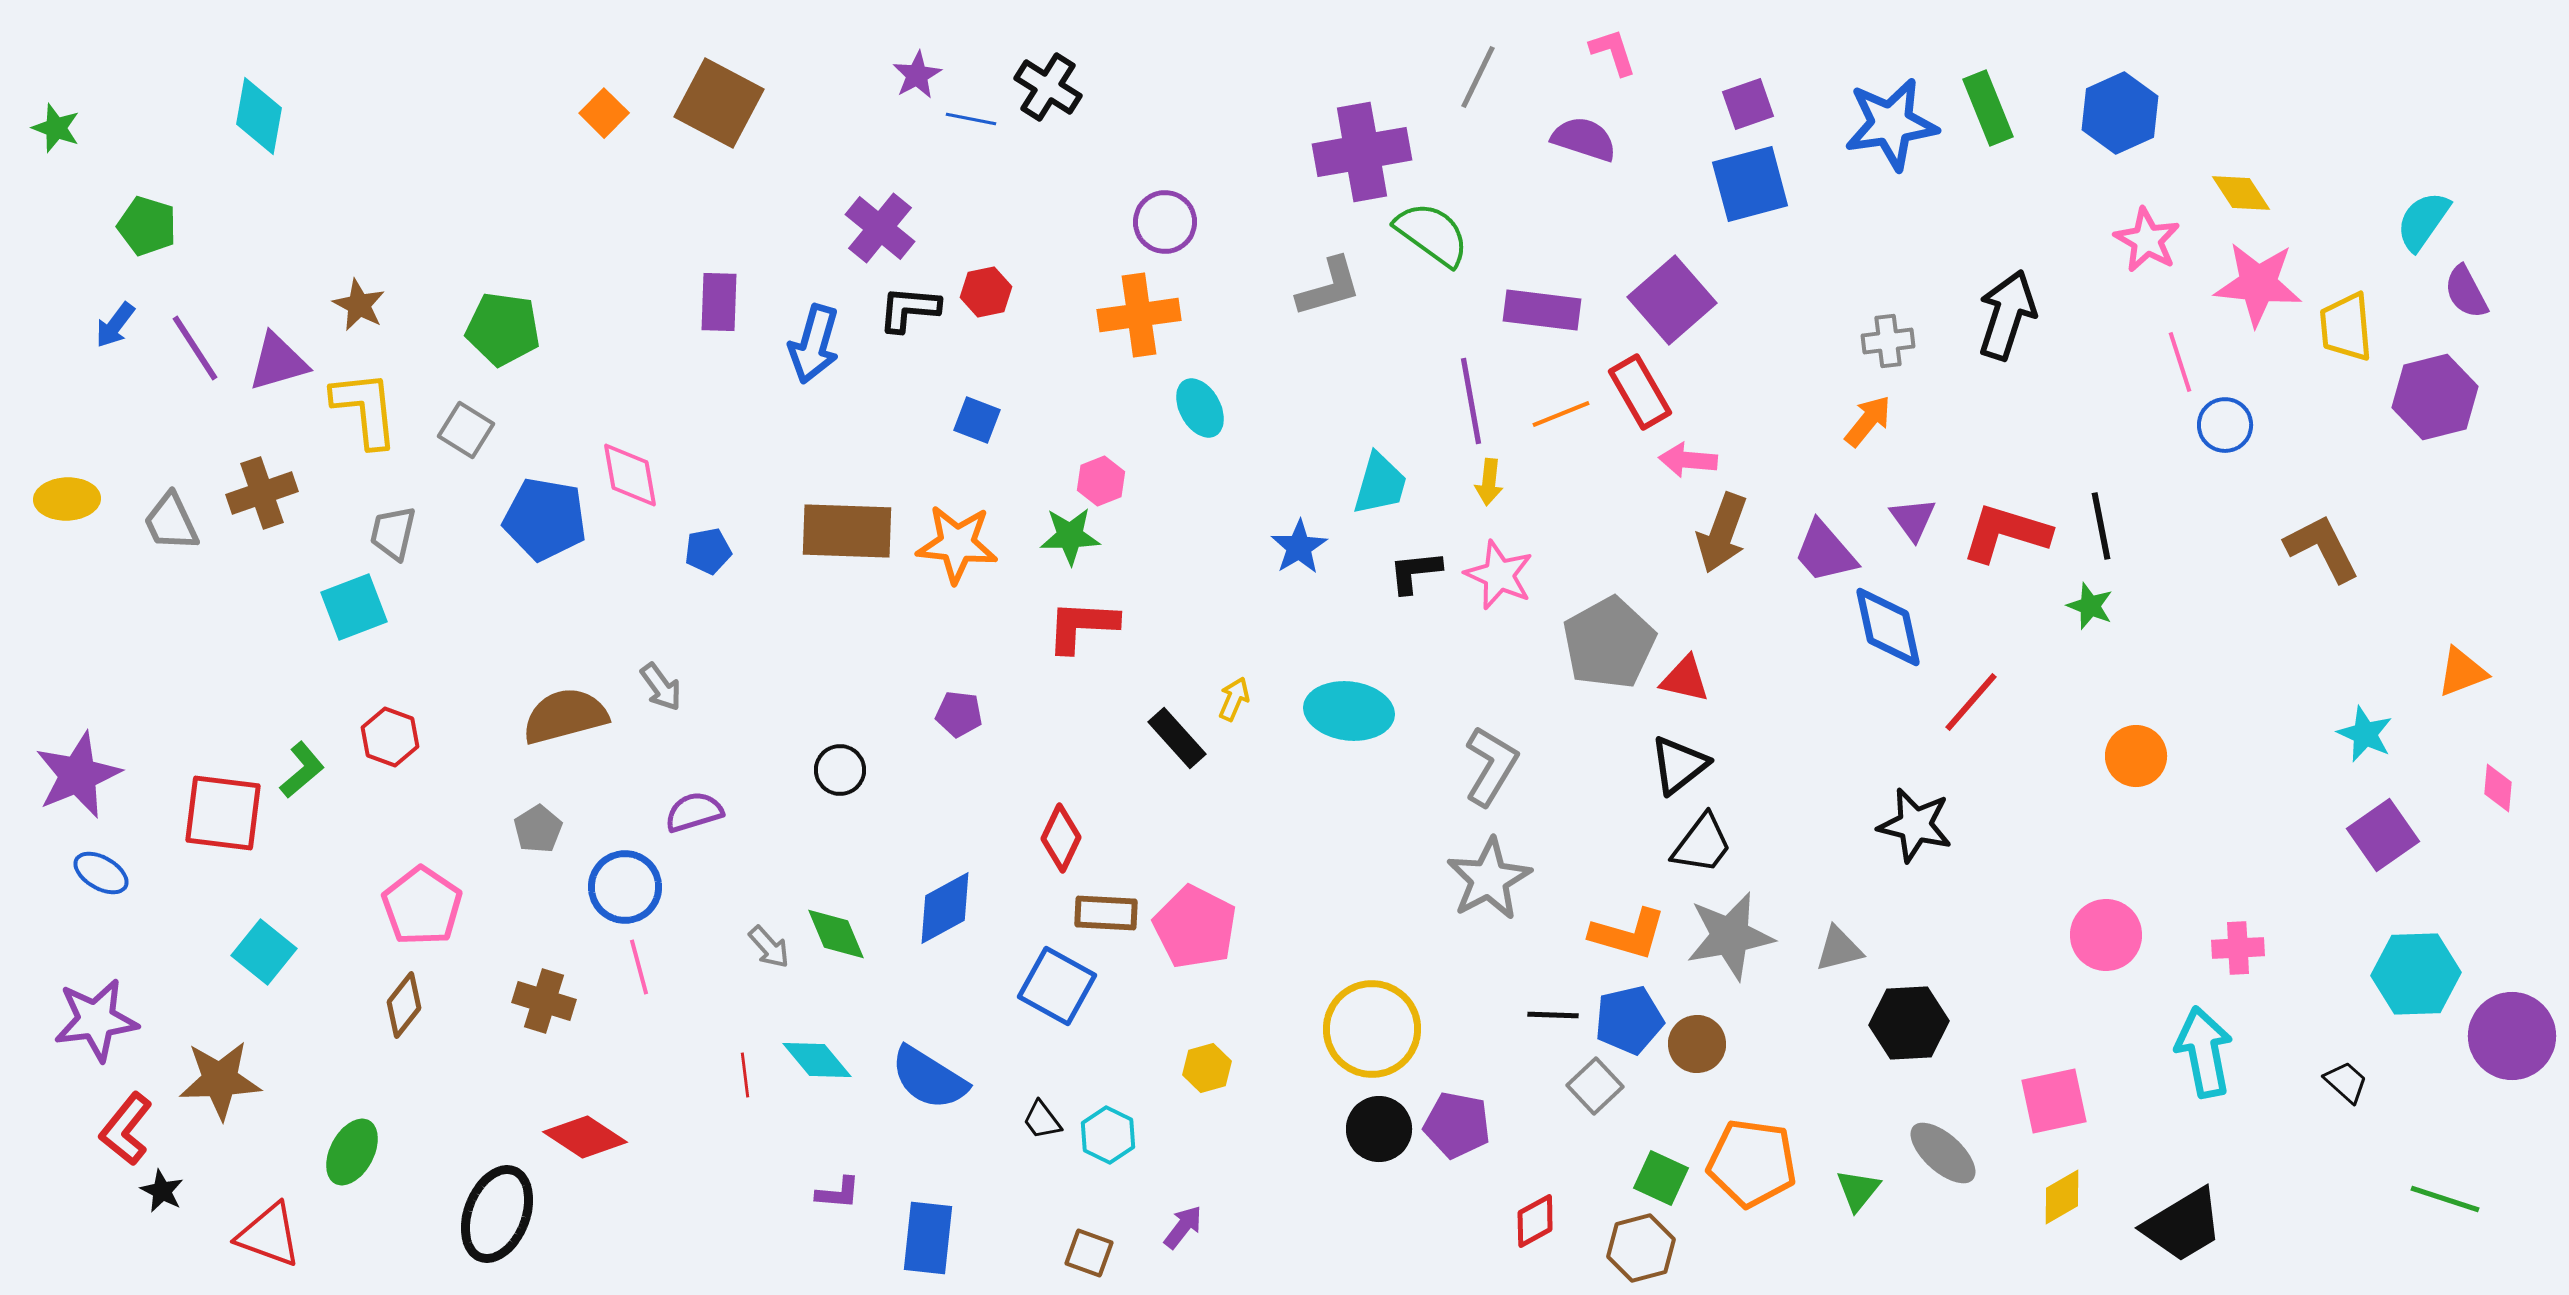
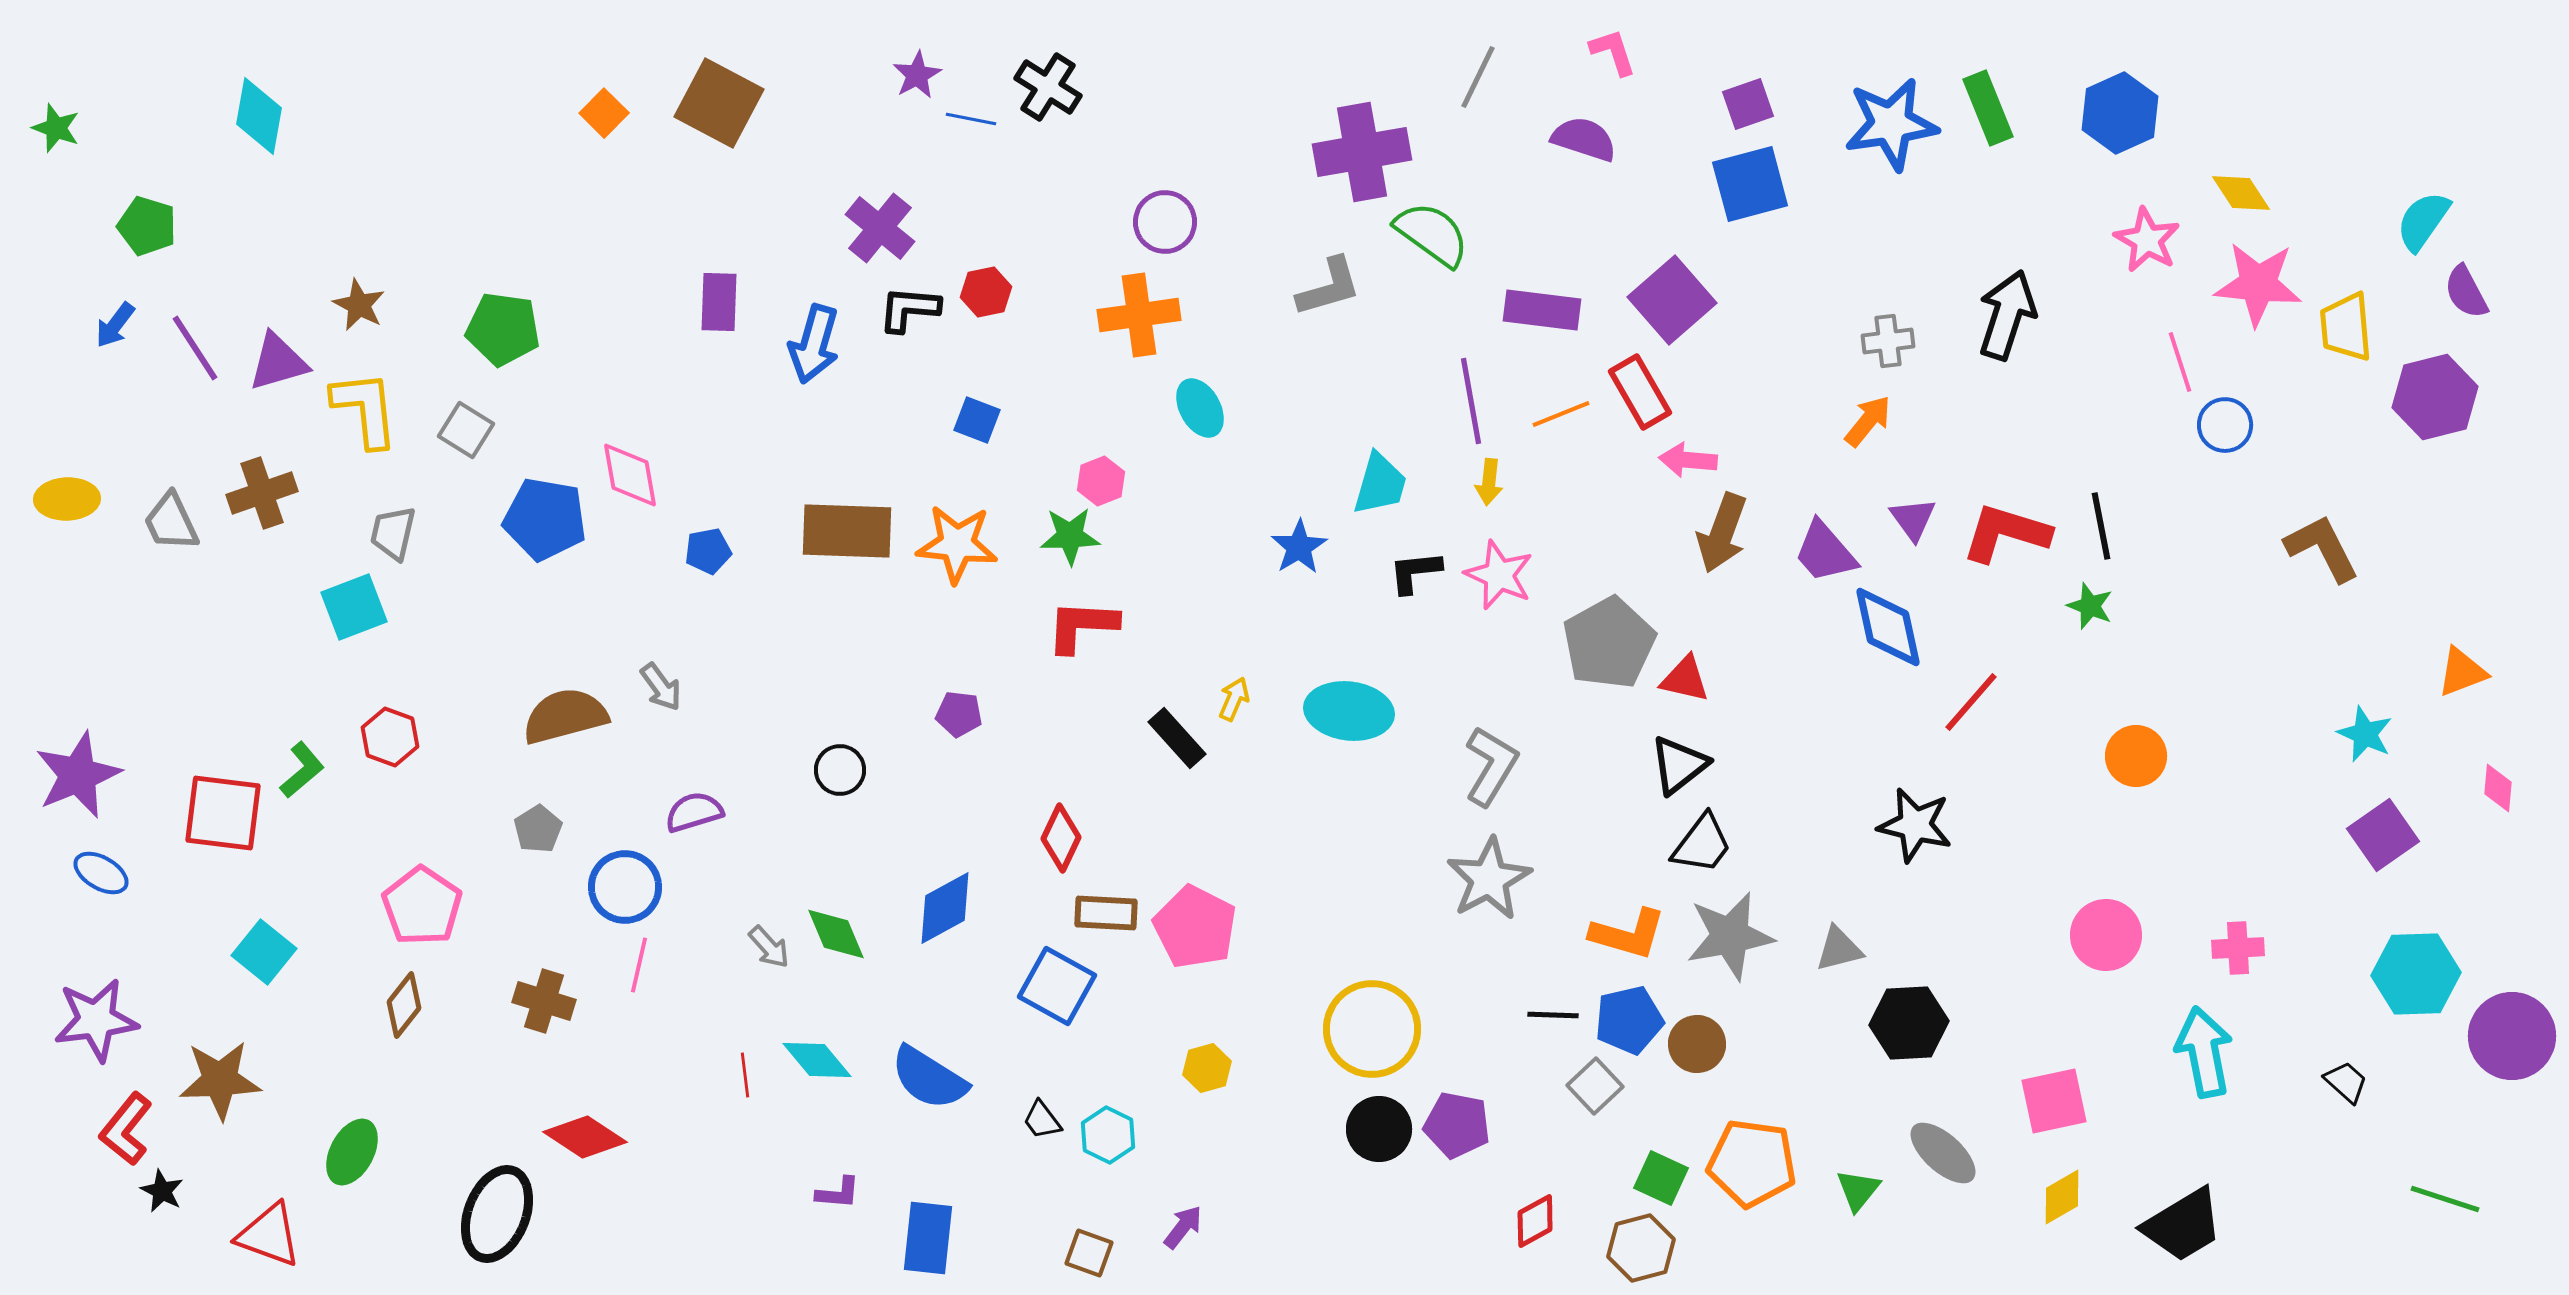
pink line at (639, 967): moved 2 px up; rotated 28 degrees clockwise
